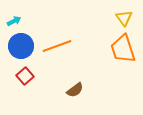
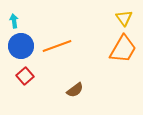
cyan arrow: rotated 72 degrees counterclockwise
orange trapezoid: rotated 132 degrees counterclockwise
